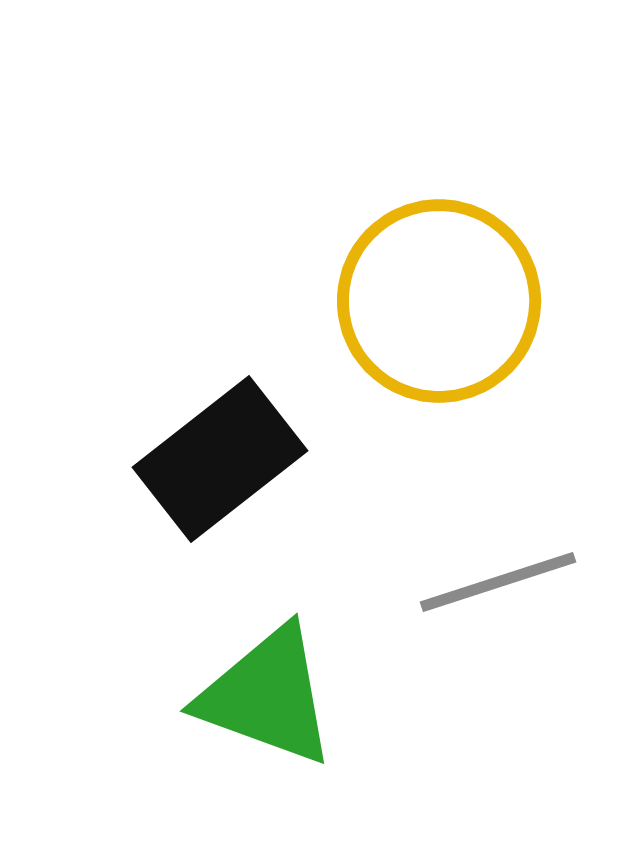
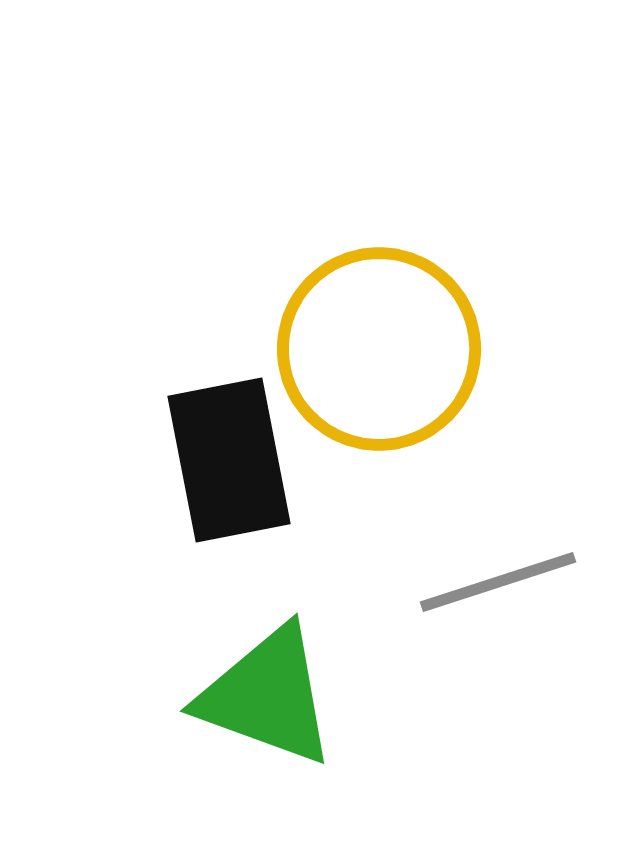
yellow circle: moved 60 px left, 48 px down
black rectangle: moved 9 px right, 1 px down; rotated 63 degrees counterclockwise
